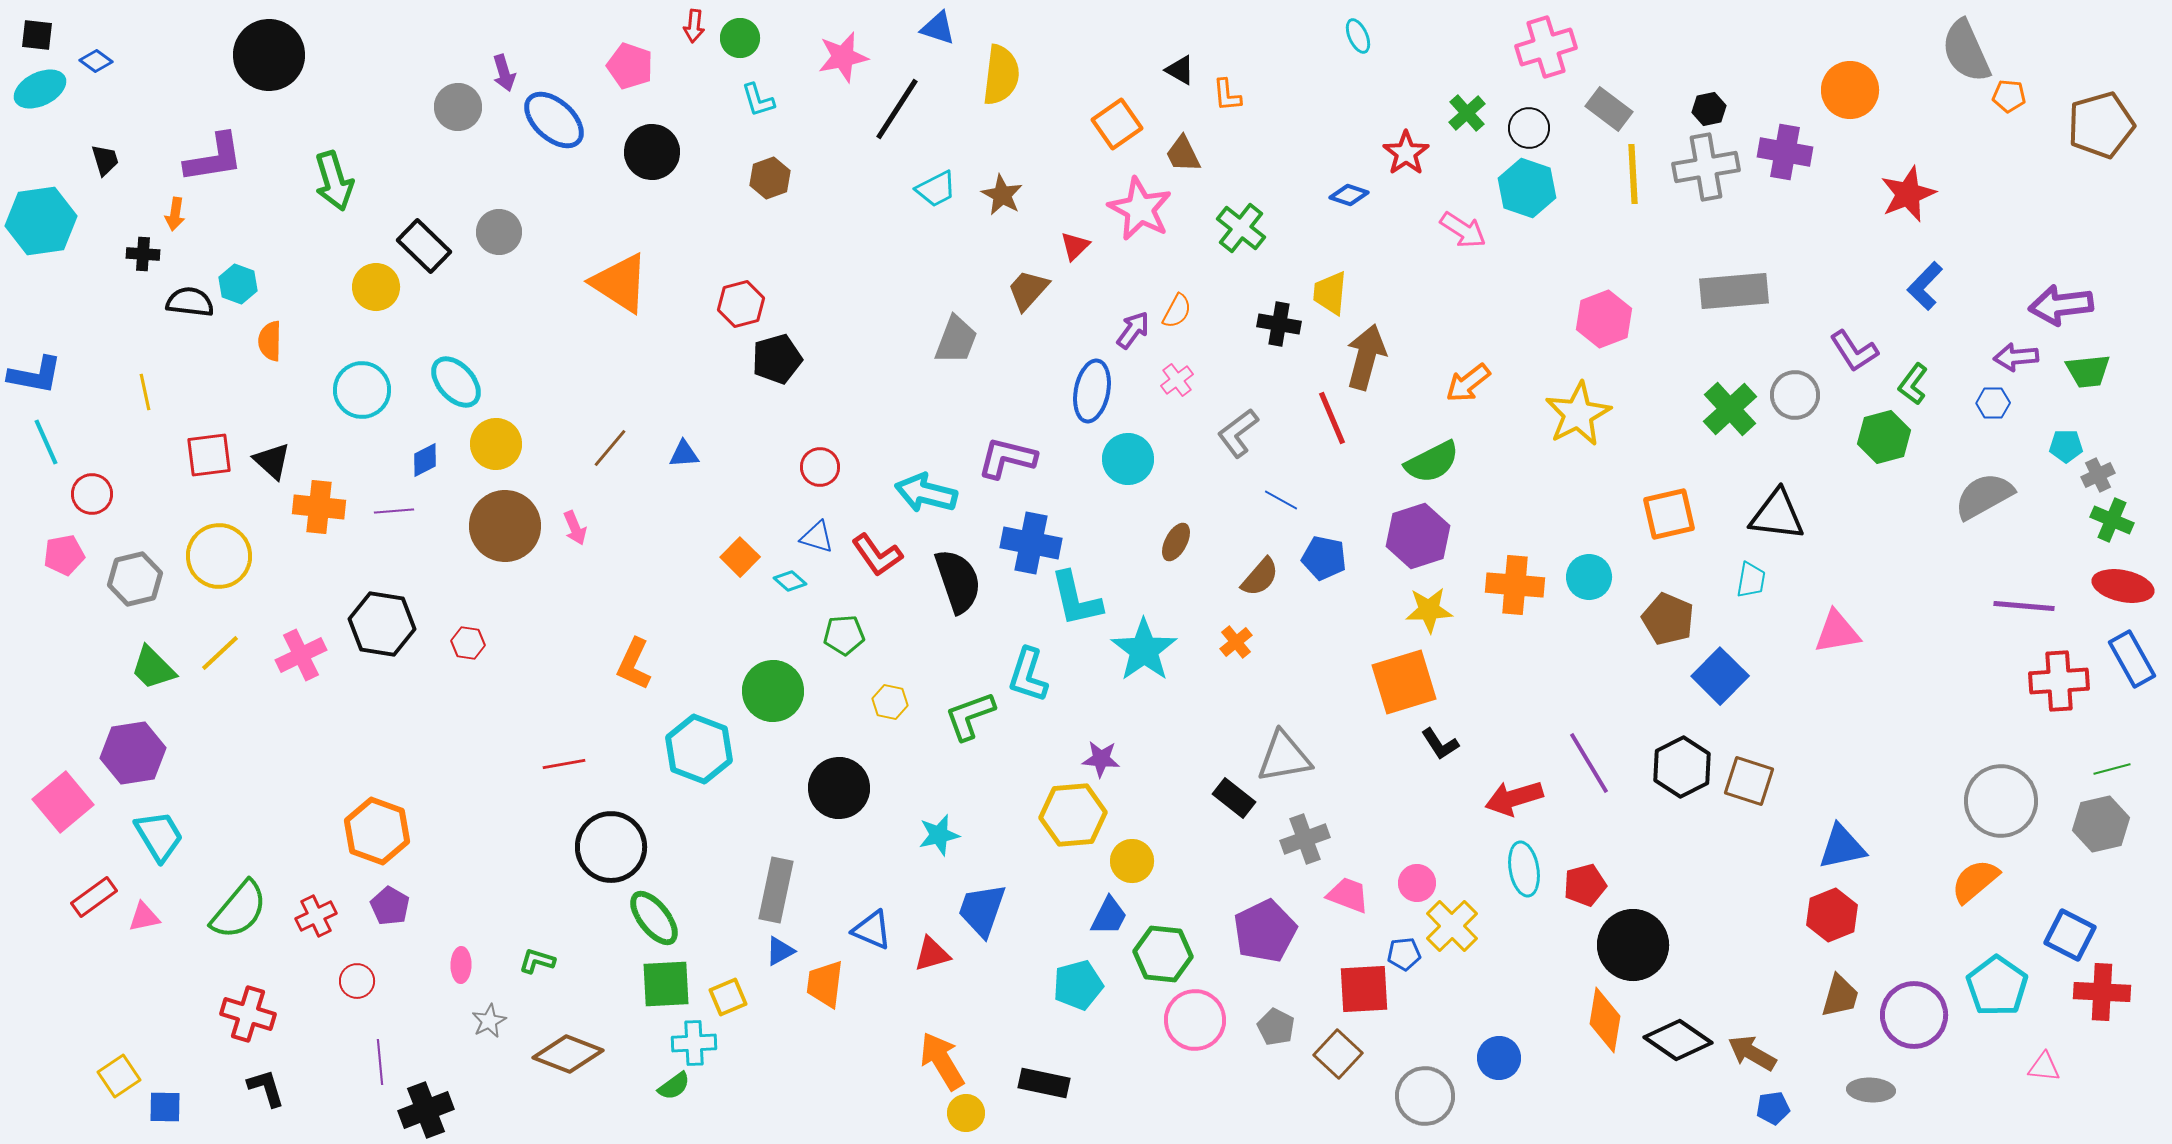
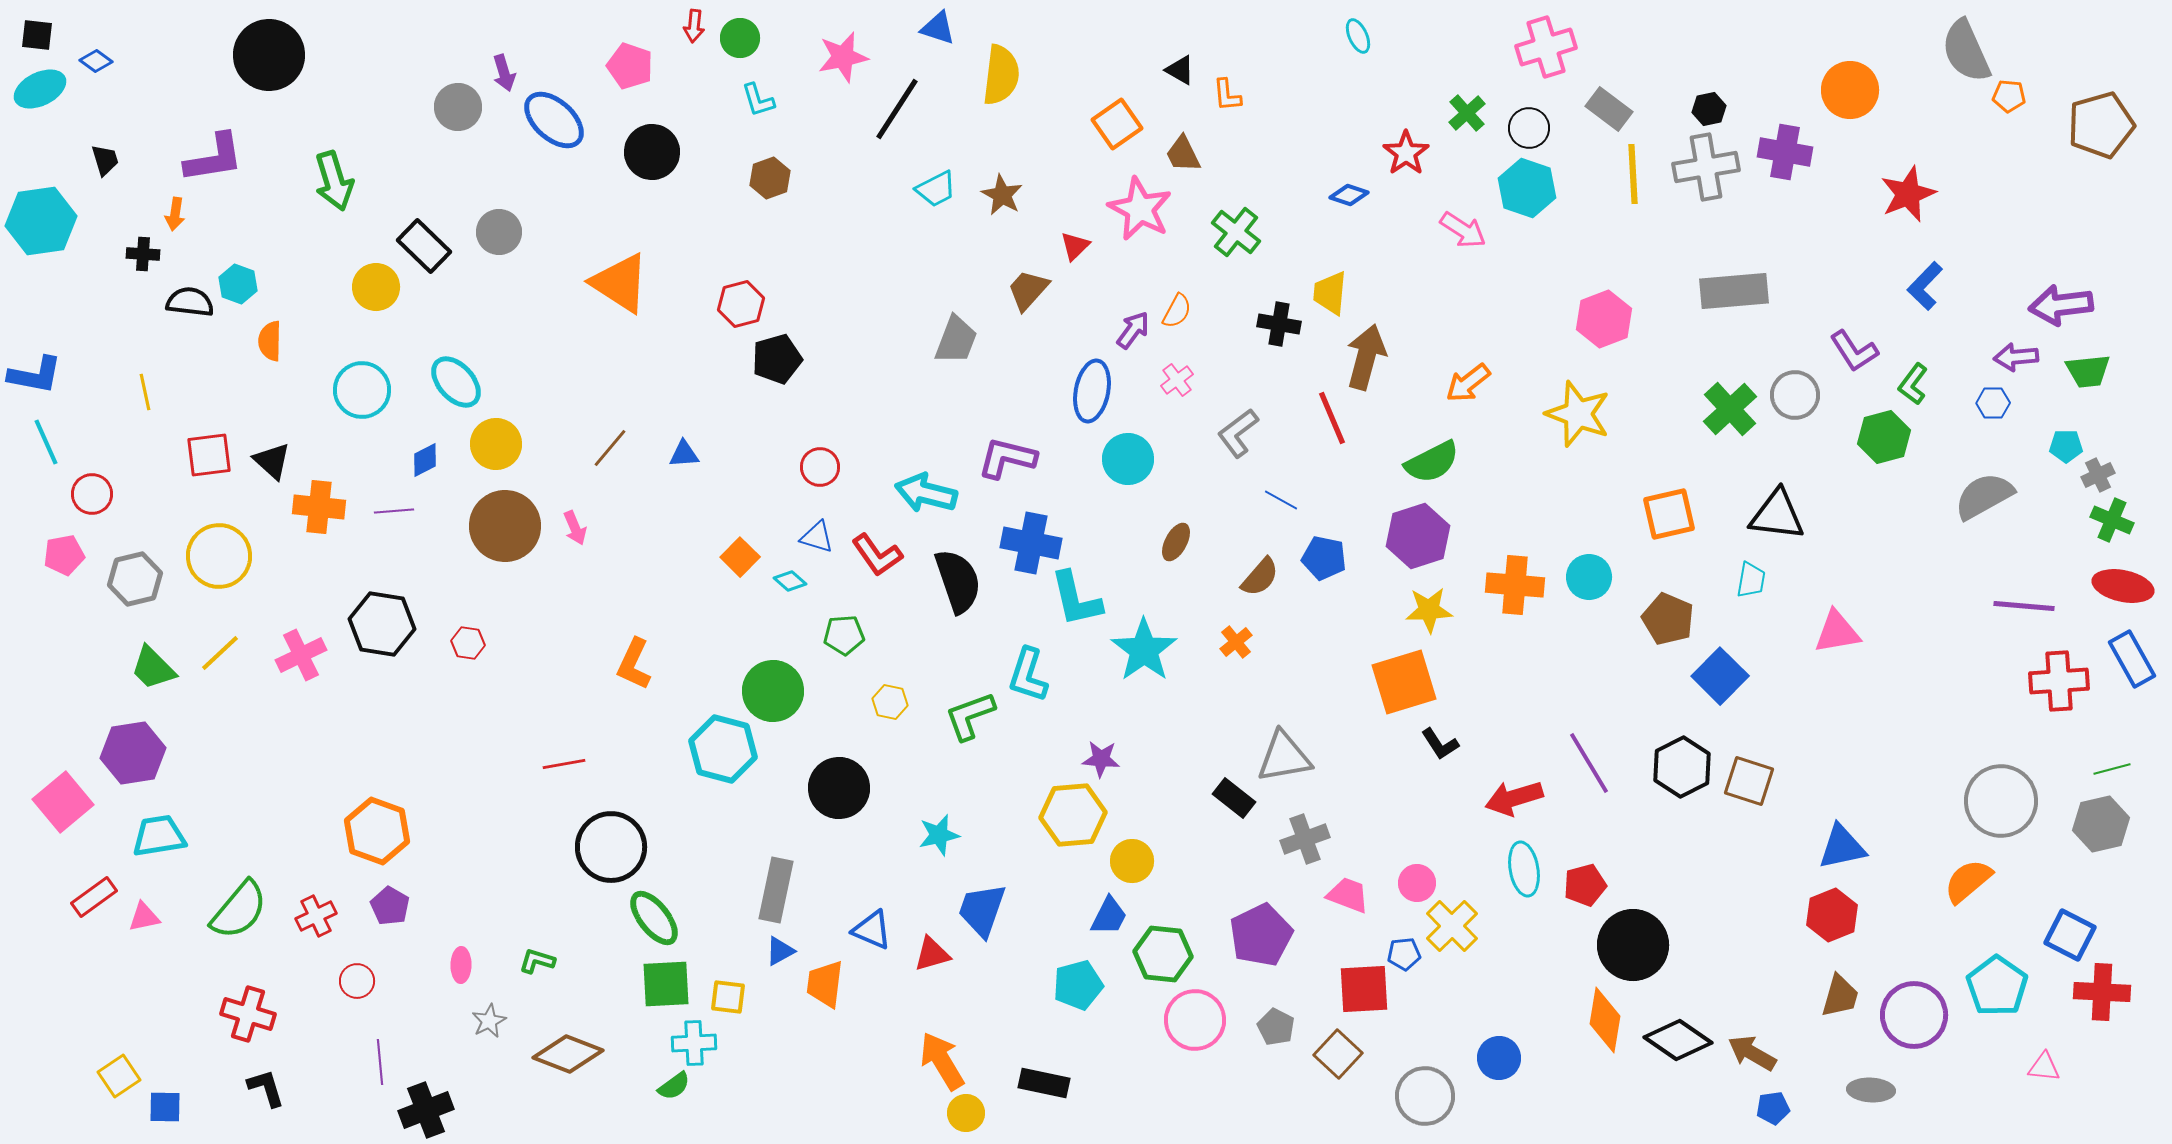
green cross at (1241, 228): moved 5 px left, 4 px down
yellow star at (1578, 414): rotated 24 degrees counterclockwise
cyan hexagon at (699, 749): moved 24 px right; rotated 6 degrees counterclockwise
cyan trapezoid at (159, 836): rotated 68 degrees counterclockwise
orange semicircle at (1975, 881): moved 7 px left
purple pentagon at (1265, 931): moved 4 px left, 4 px down
yellow square at (728, 997): rotated 30 degrees clockwise
